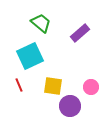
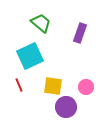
purple rectangle: rotated 30 degrees counterclockwise
pink circle: moved 5 px left
purple circle: moved 4 px left, 1 px down
